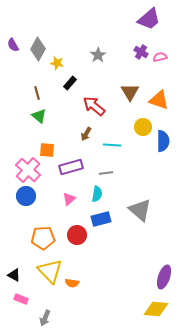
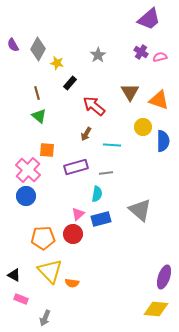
purple rectangle: moved 5 px right
pink triangle: moved 9 px right, 15 px down
red circle: moved 4 px left, 1 px up
